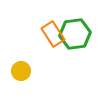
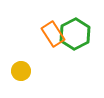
green hexagon: rotated 20 degrees counterclockwise
